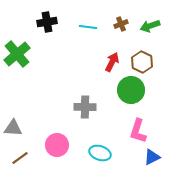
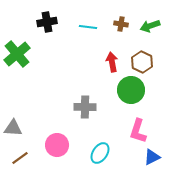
brown cross: rotated 32 degrees clockwise
red arrow: rotated 36 degrees counterclockwise
cyan ellipse: rotated 75 degrees counterclockwise
